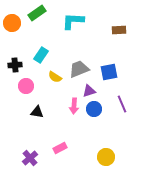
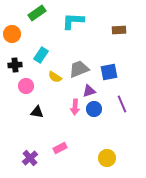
orange circle: moved 11 px down
pink arrow: moved 1 px right, 1 px down
yellow circle: moved 1 px right, 1 px down
